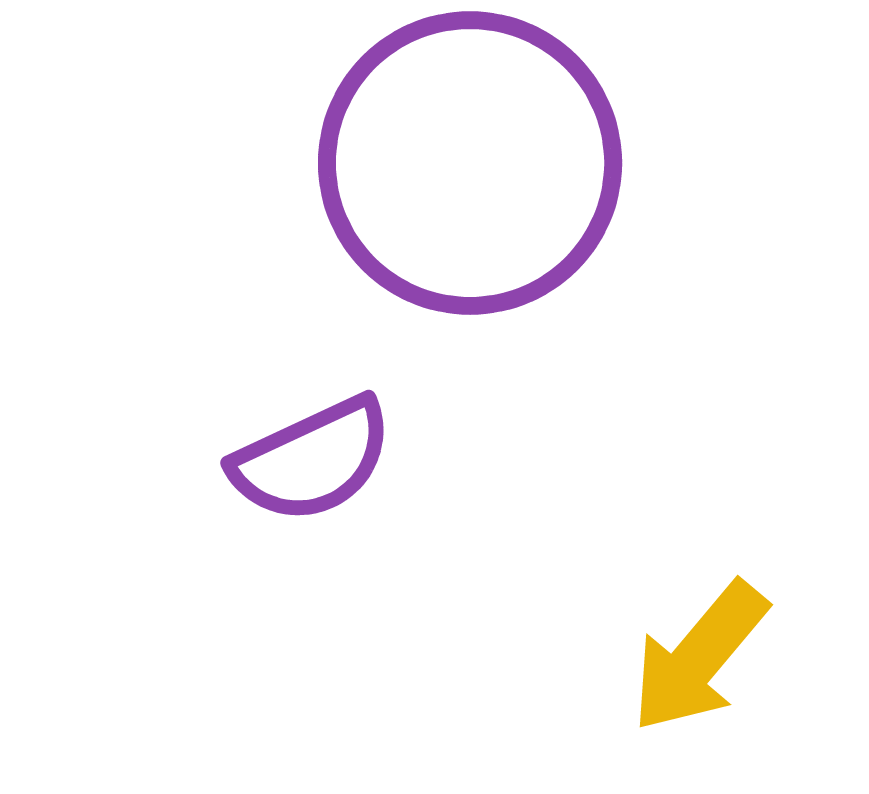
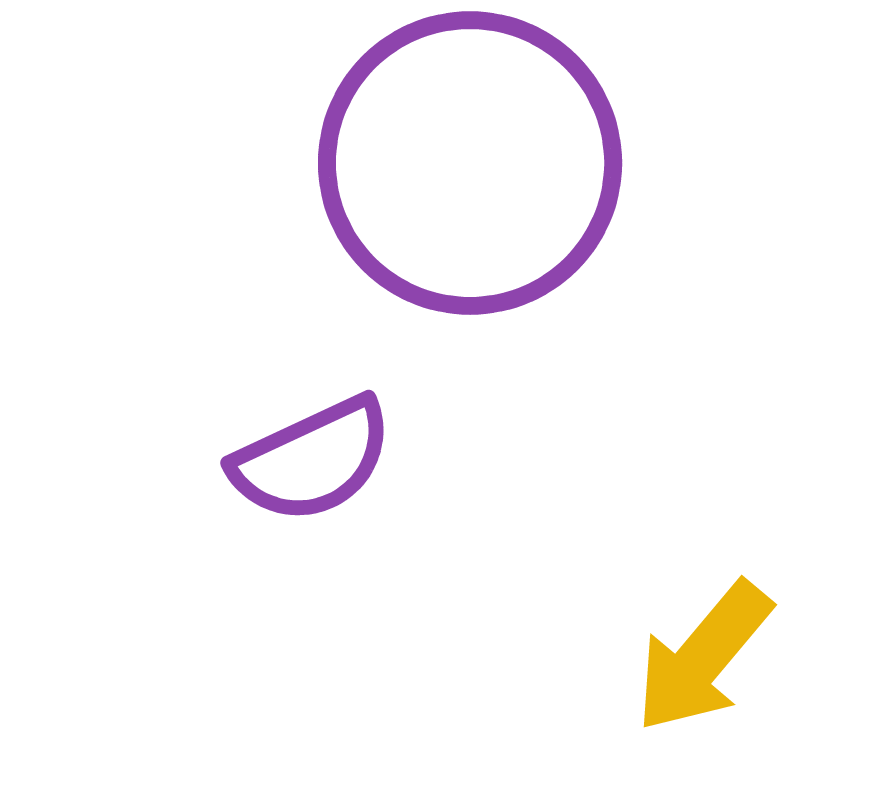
yellow arrow: moved 4 px right
